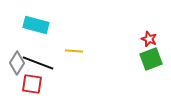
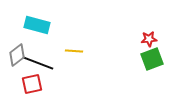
cyan rectangle: moved 1 px right
red star: rotated 28 degrees counterclockwise
green square: moved 1 px right
gray diamond: moved 8 px up; rotated 20 degrees clockwise
red square: rotated 20 degrees counterclockwise
